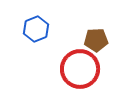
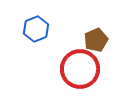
brown pentagon: rotated 20 degrees counterclockwise
